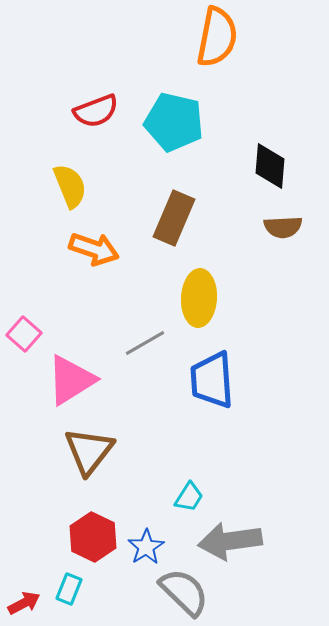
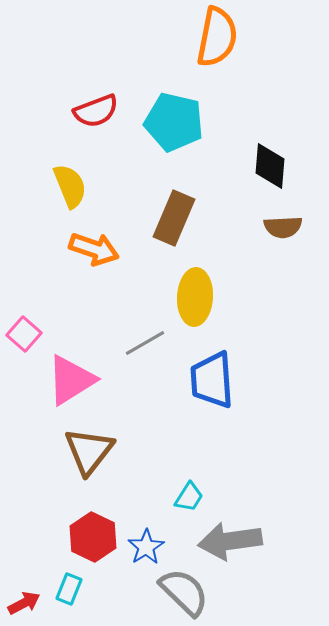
yellow ellipse: moved 4 px left, 1 px up
